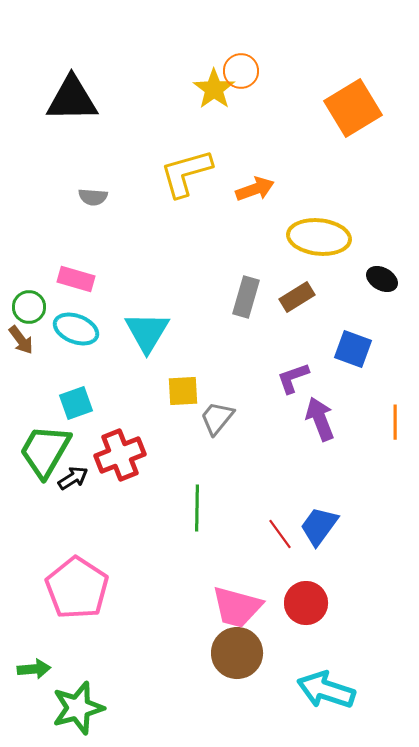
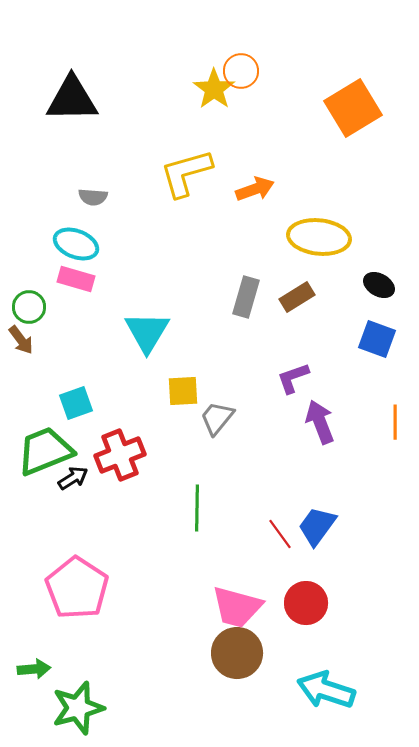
black ellipse: moved 3 px left, 6 px down
cyan ellipse: moved 85 px up
blue square: moved 24 px right, 10 px up
purple arrow: moved 3 px down
green trapezoid: rotated 38 degrees clockwise
blue trapezoid: moved 2 px left
